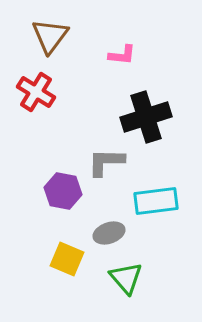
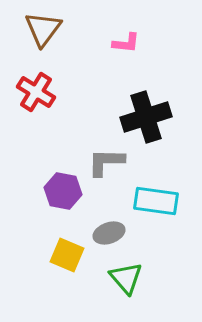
brown triangle: moved 7 px left, 7 px up
pink L-shape: moved 4 px right, 12 px up
cyan rectangle: rotated 15 degrees clockwise
yellow square: moved 4 px up
